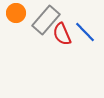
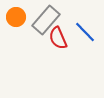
orange circle: moved 4 px down
red semicircle: moved 4 px left, 4 px down
